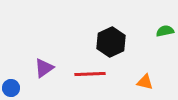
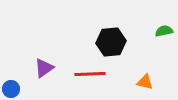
green semicircle: moved 1 px left
black hexagon: rotated 20 degrees clockwise
blue circle: moved 1 px down
